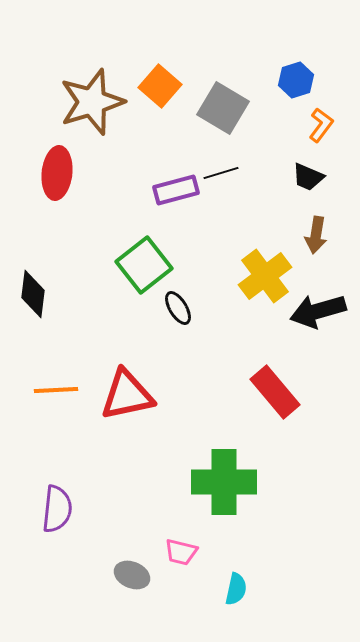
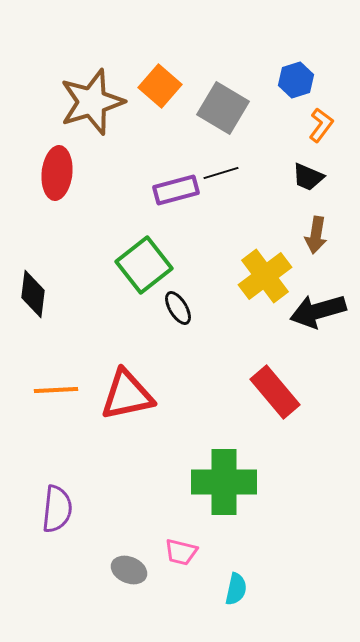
gray ellipse: moved 3 px left, 5 px up
